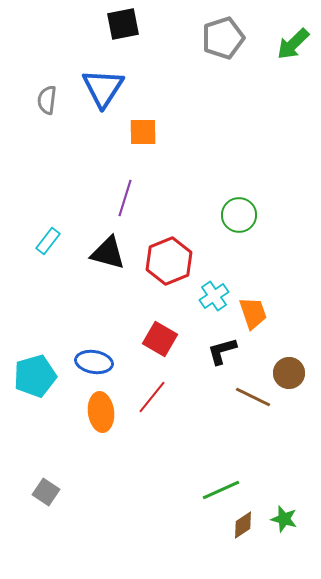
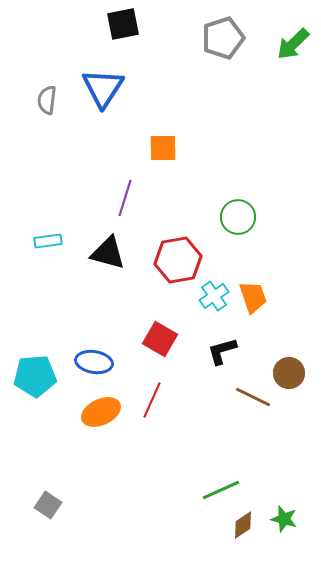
orange square: moved 20 px right, 16 px down
green circle: moved 1 px left, 2 px down
cyan rectangle: rotated 44 degrees clockwise
red hexagon: moved 9 px right, 1 px up; rotated 12 degrees clockwise
orange trapezoid: moved 16 px up
cyan pentagon: rotated 12 degrees clockwise
red line: moved 3 px down; rotated 15 degrees counterclockwise
orange ellipse: rotated 72 degrees clockwise
gray square: moved 2 px right, 13 px down
